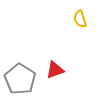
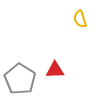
red triangle: rotated 18 degrees clockwise
